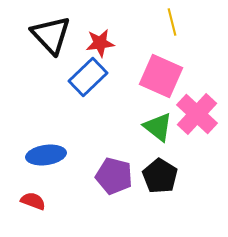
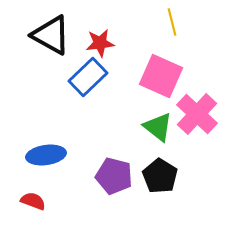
black triangle: rotated 18 degrees counterclockwise
